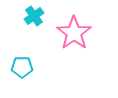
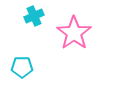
cyan cross: rotated 12 degrees clockwise
